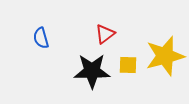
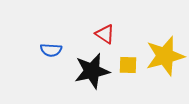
red triangle: rotated 50 degrees counterclockwise
blue semicircle: moved 10 px right, 12 px down; rotated 70 degrees counterclockwise
black star: rotated 12 degrees counterclockwise
